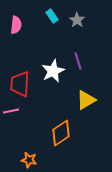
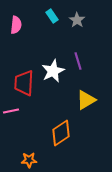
red trapezoid: moved 4 px right, 1 px up
orange star: rotated 14 degrees counterclockwise
